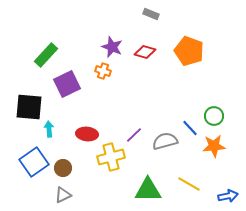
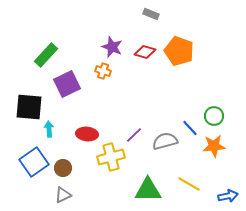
orange pentagon: moved 10 px left
